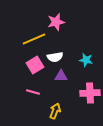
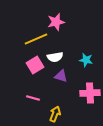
yellow line: moved 2 px right
purple triangle: rotated 16 degrees clockwise
pink line: moved 6 px down
yellow arrow: moved 3 px down
